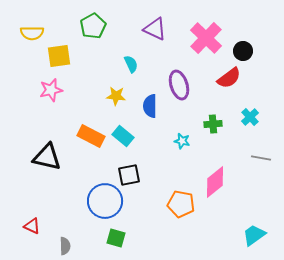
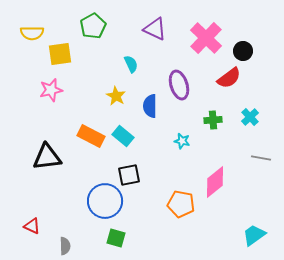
yellow square: moved 1 px right, 2 px up
yellow star: rotated 24 degrees clockwise
green cross: moved 4 px up
black triangle: rotated 20 degrees counterclockwise
